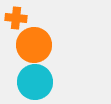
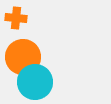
orange circle: moved 11 px left, 12 px down
